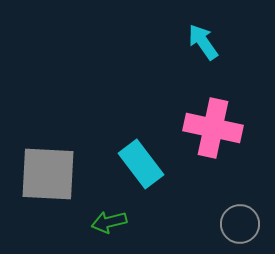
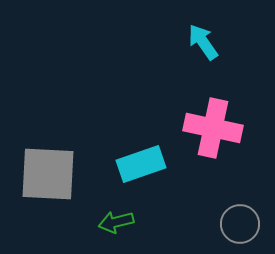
cyan rectangle: rotated 72 degrees counterclockwise
green arrow: moved 7 px right
